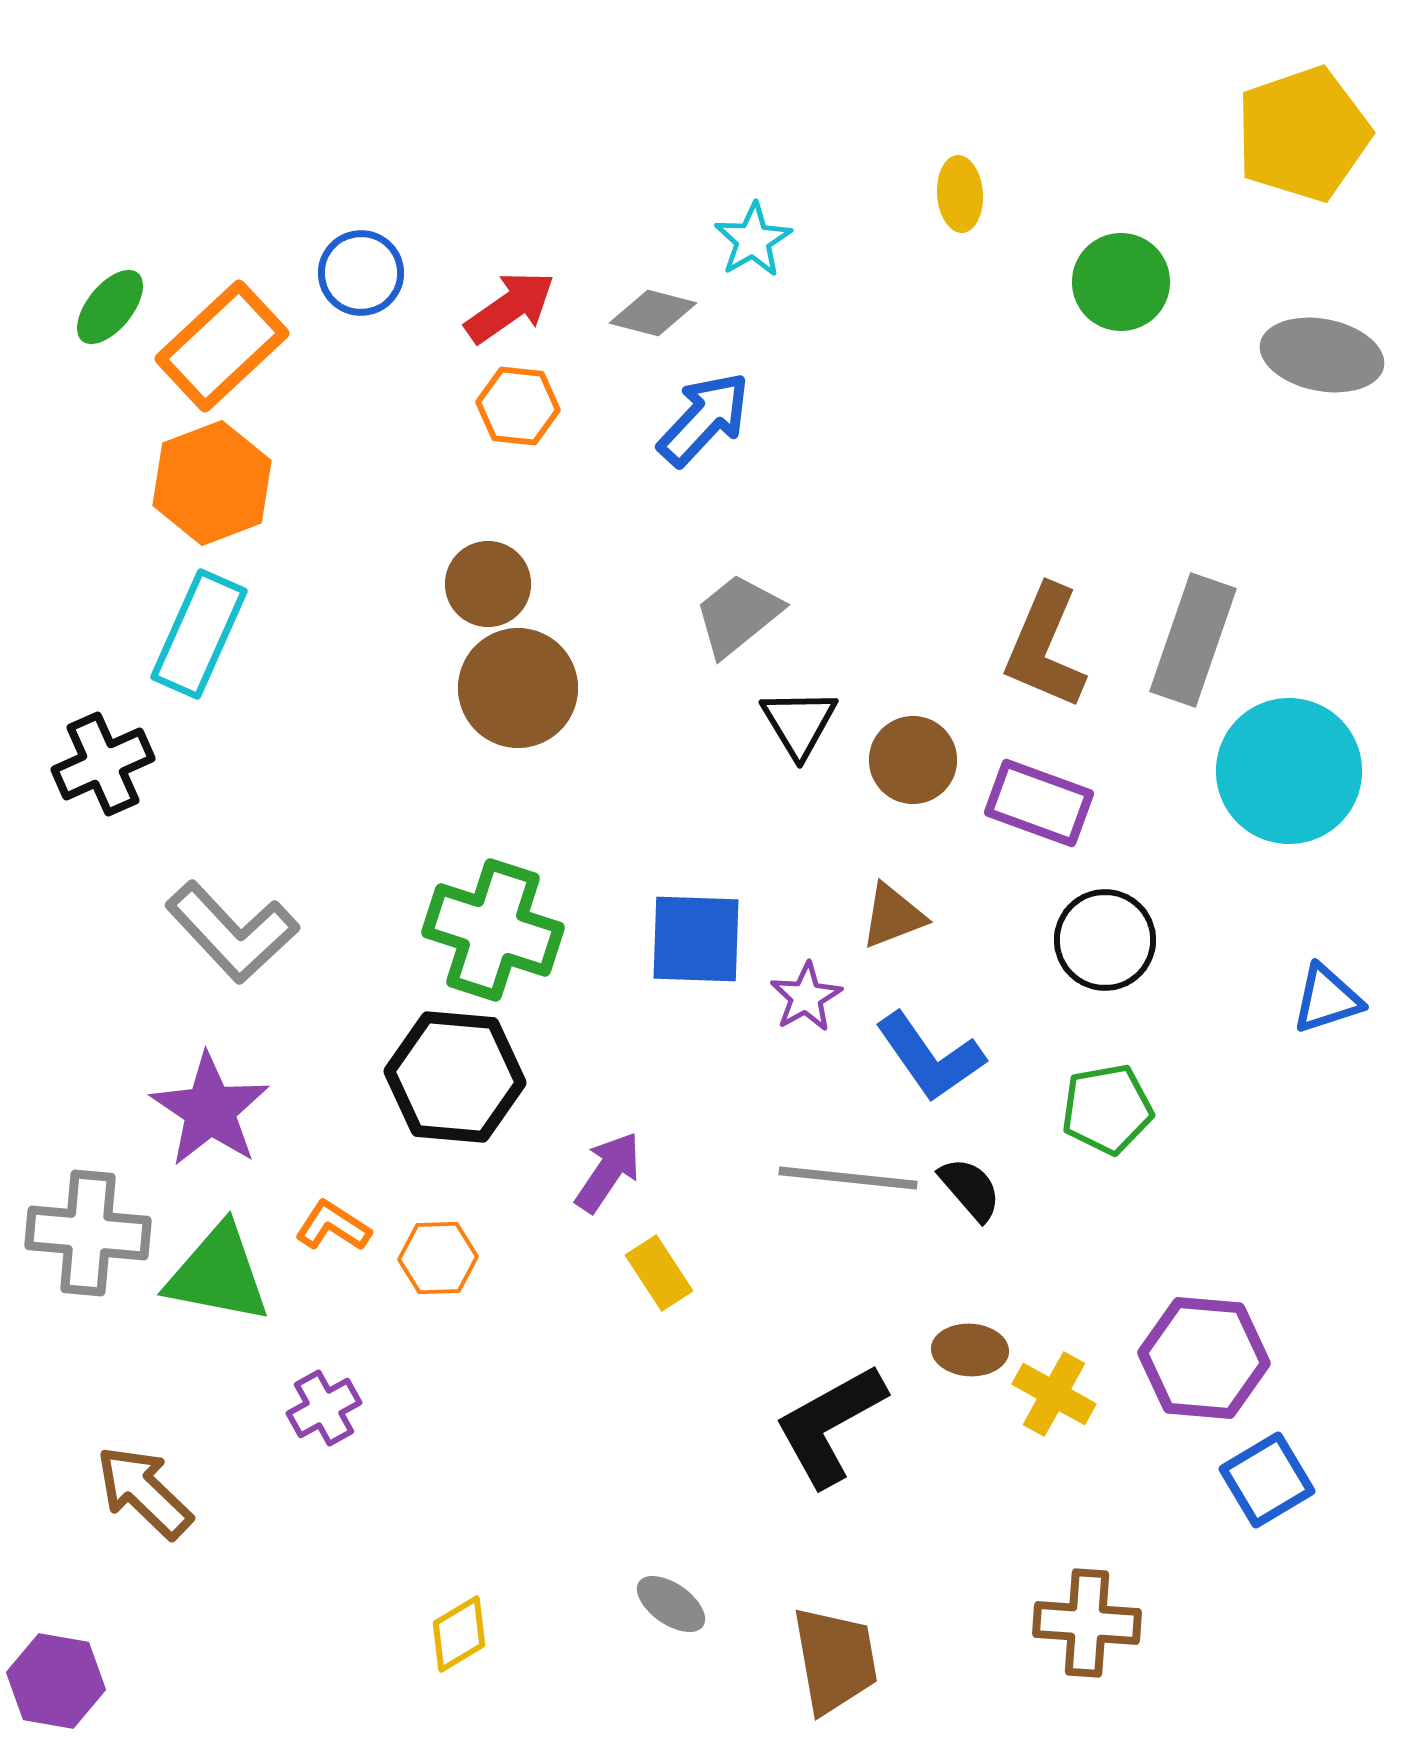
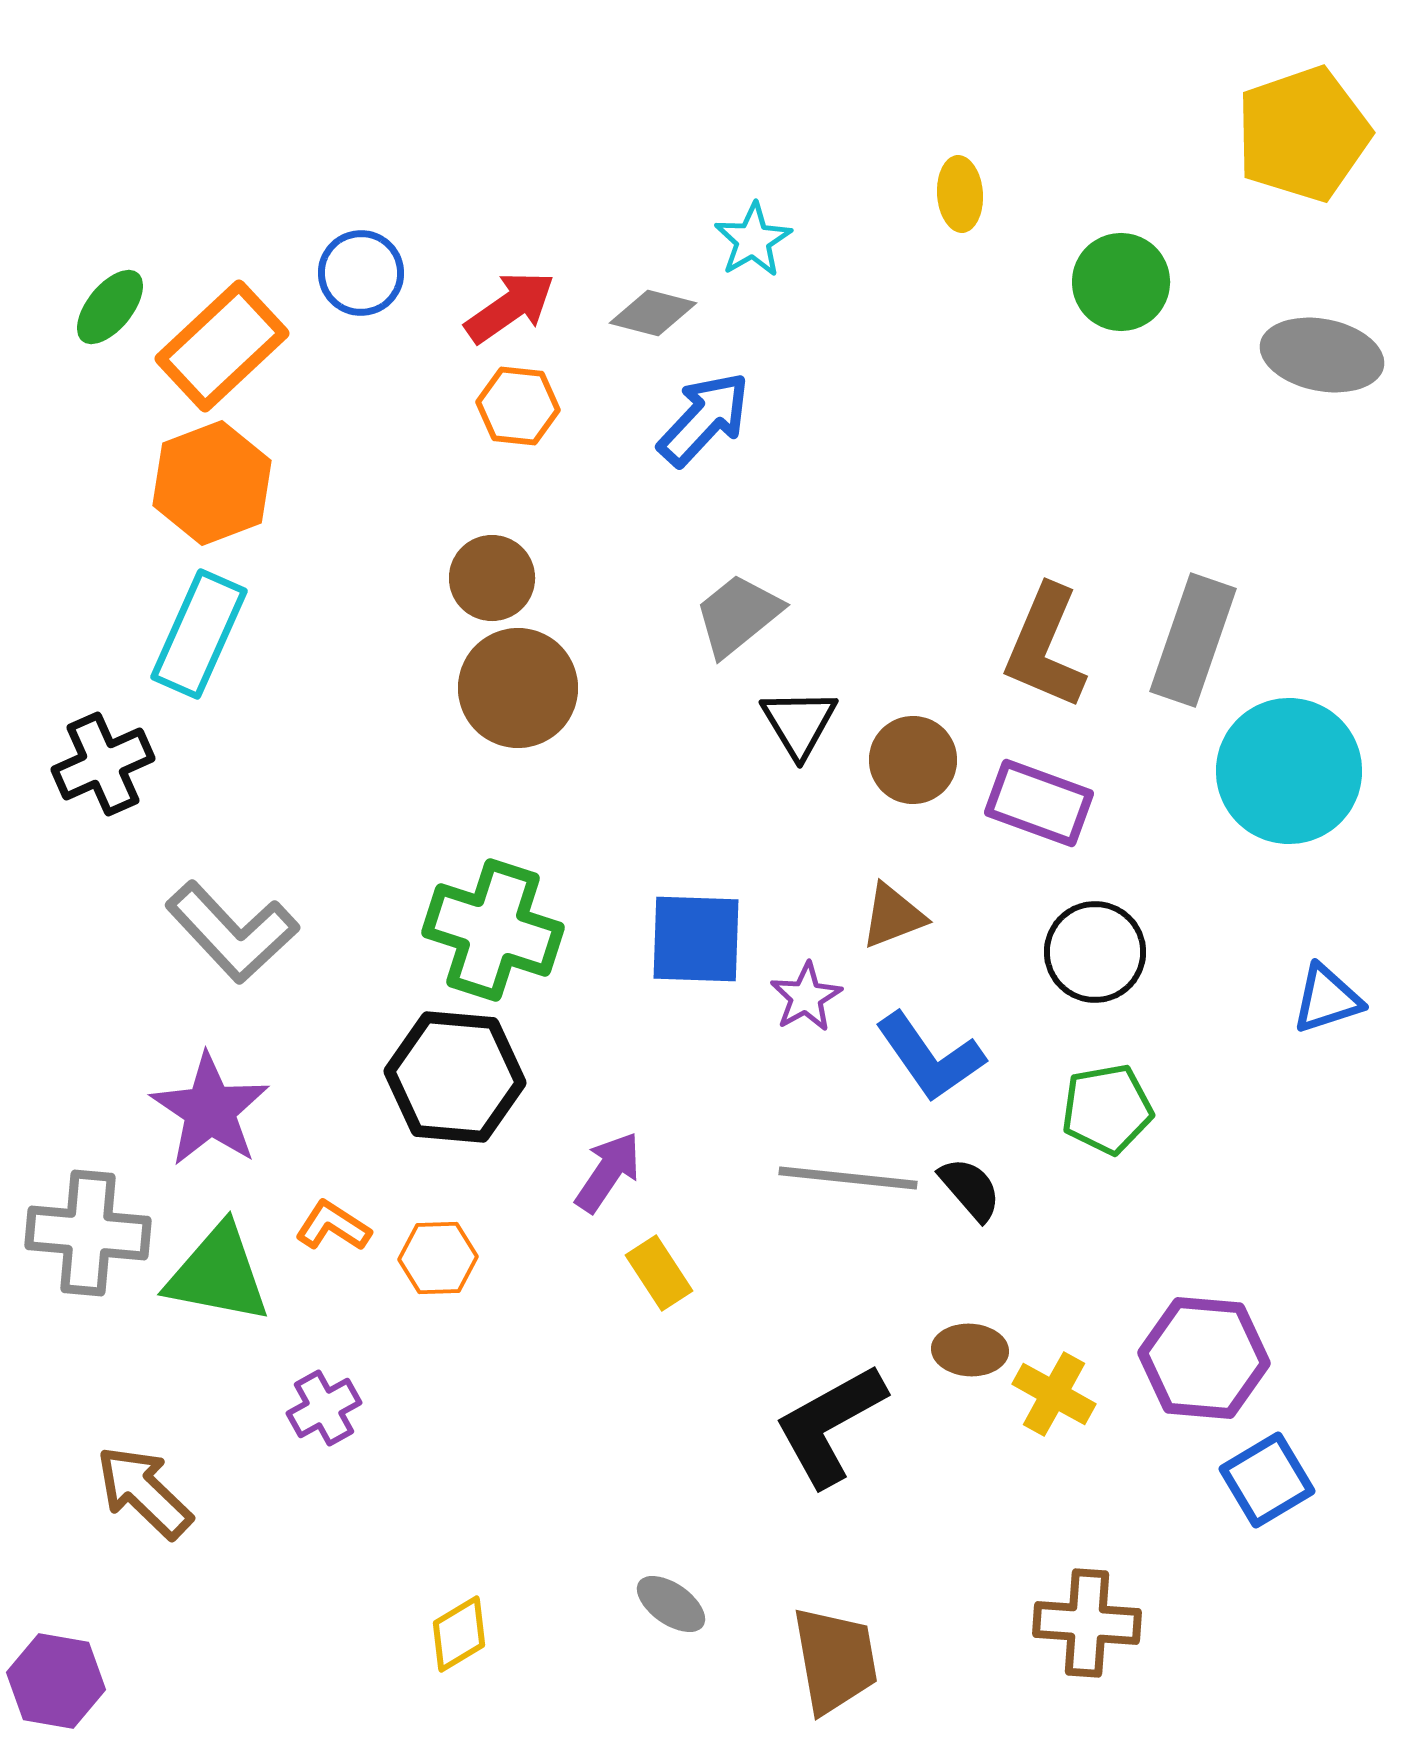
brown circle at (488, 584): moved 4 px right, 6 px up
black circle at (1105, 940): moved 10 px left, 12 px down
